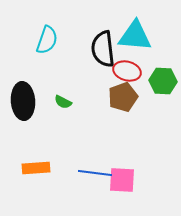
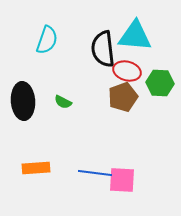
green hexagon: moved 3 px left, 2 px down
